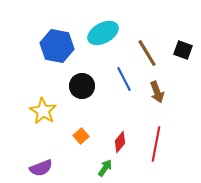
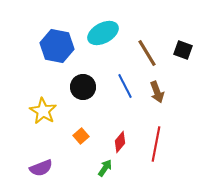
blue line: moved 1 px right, 7 px down
black circle: moved 1 px right, 1 px down
